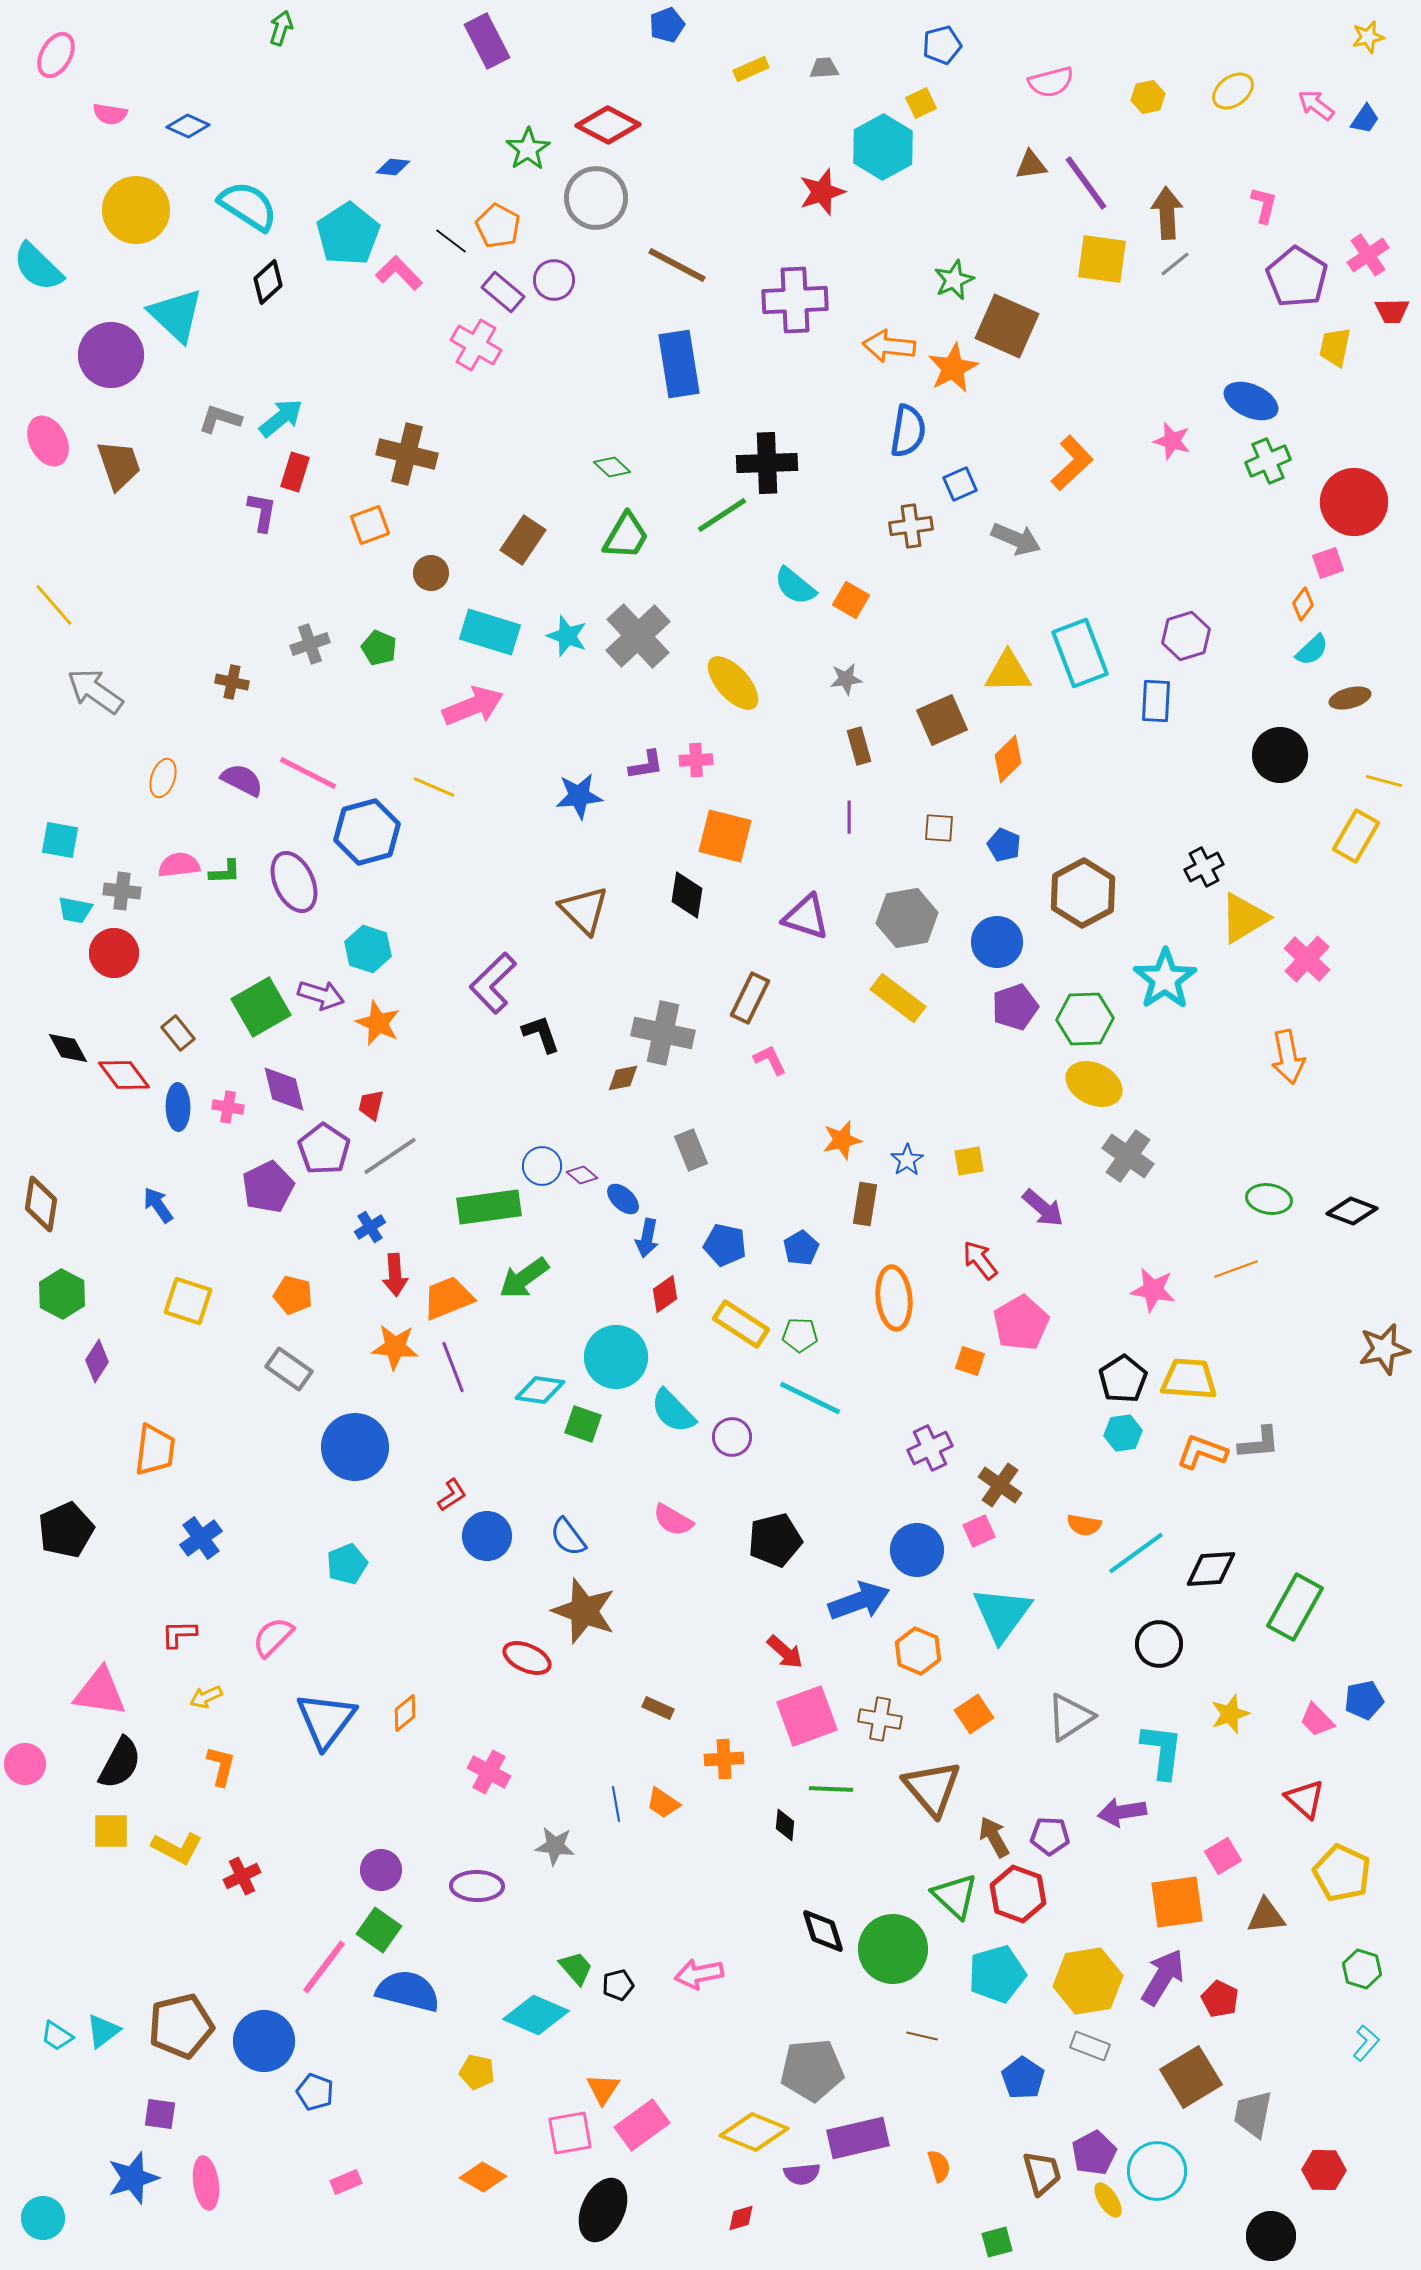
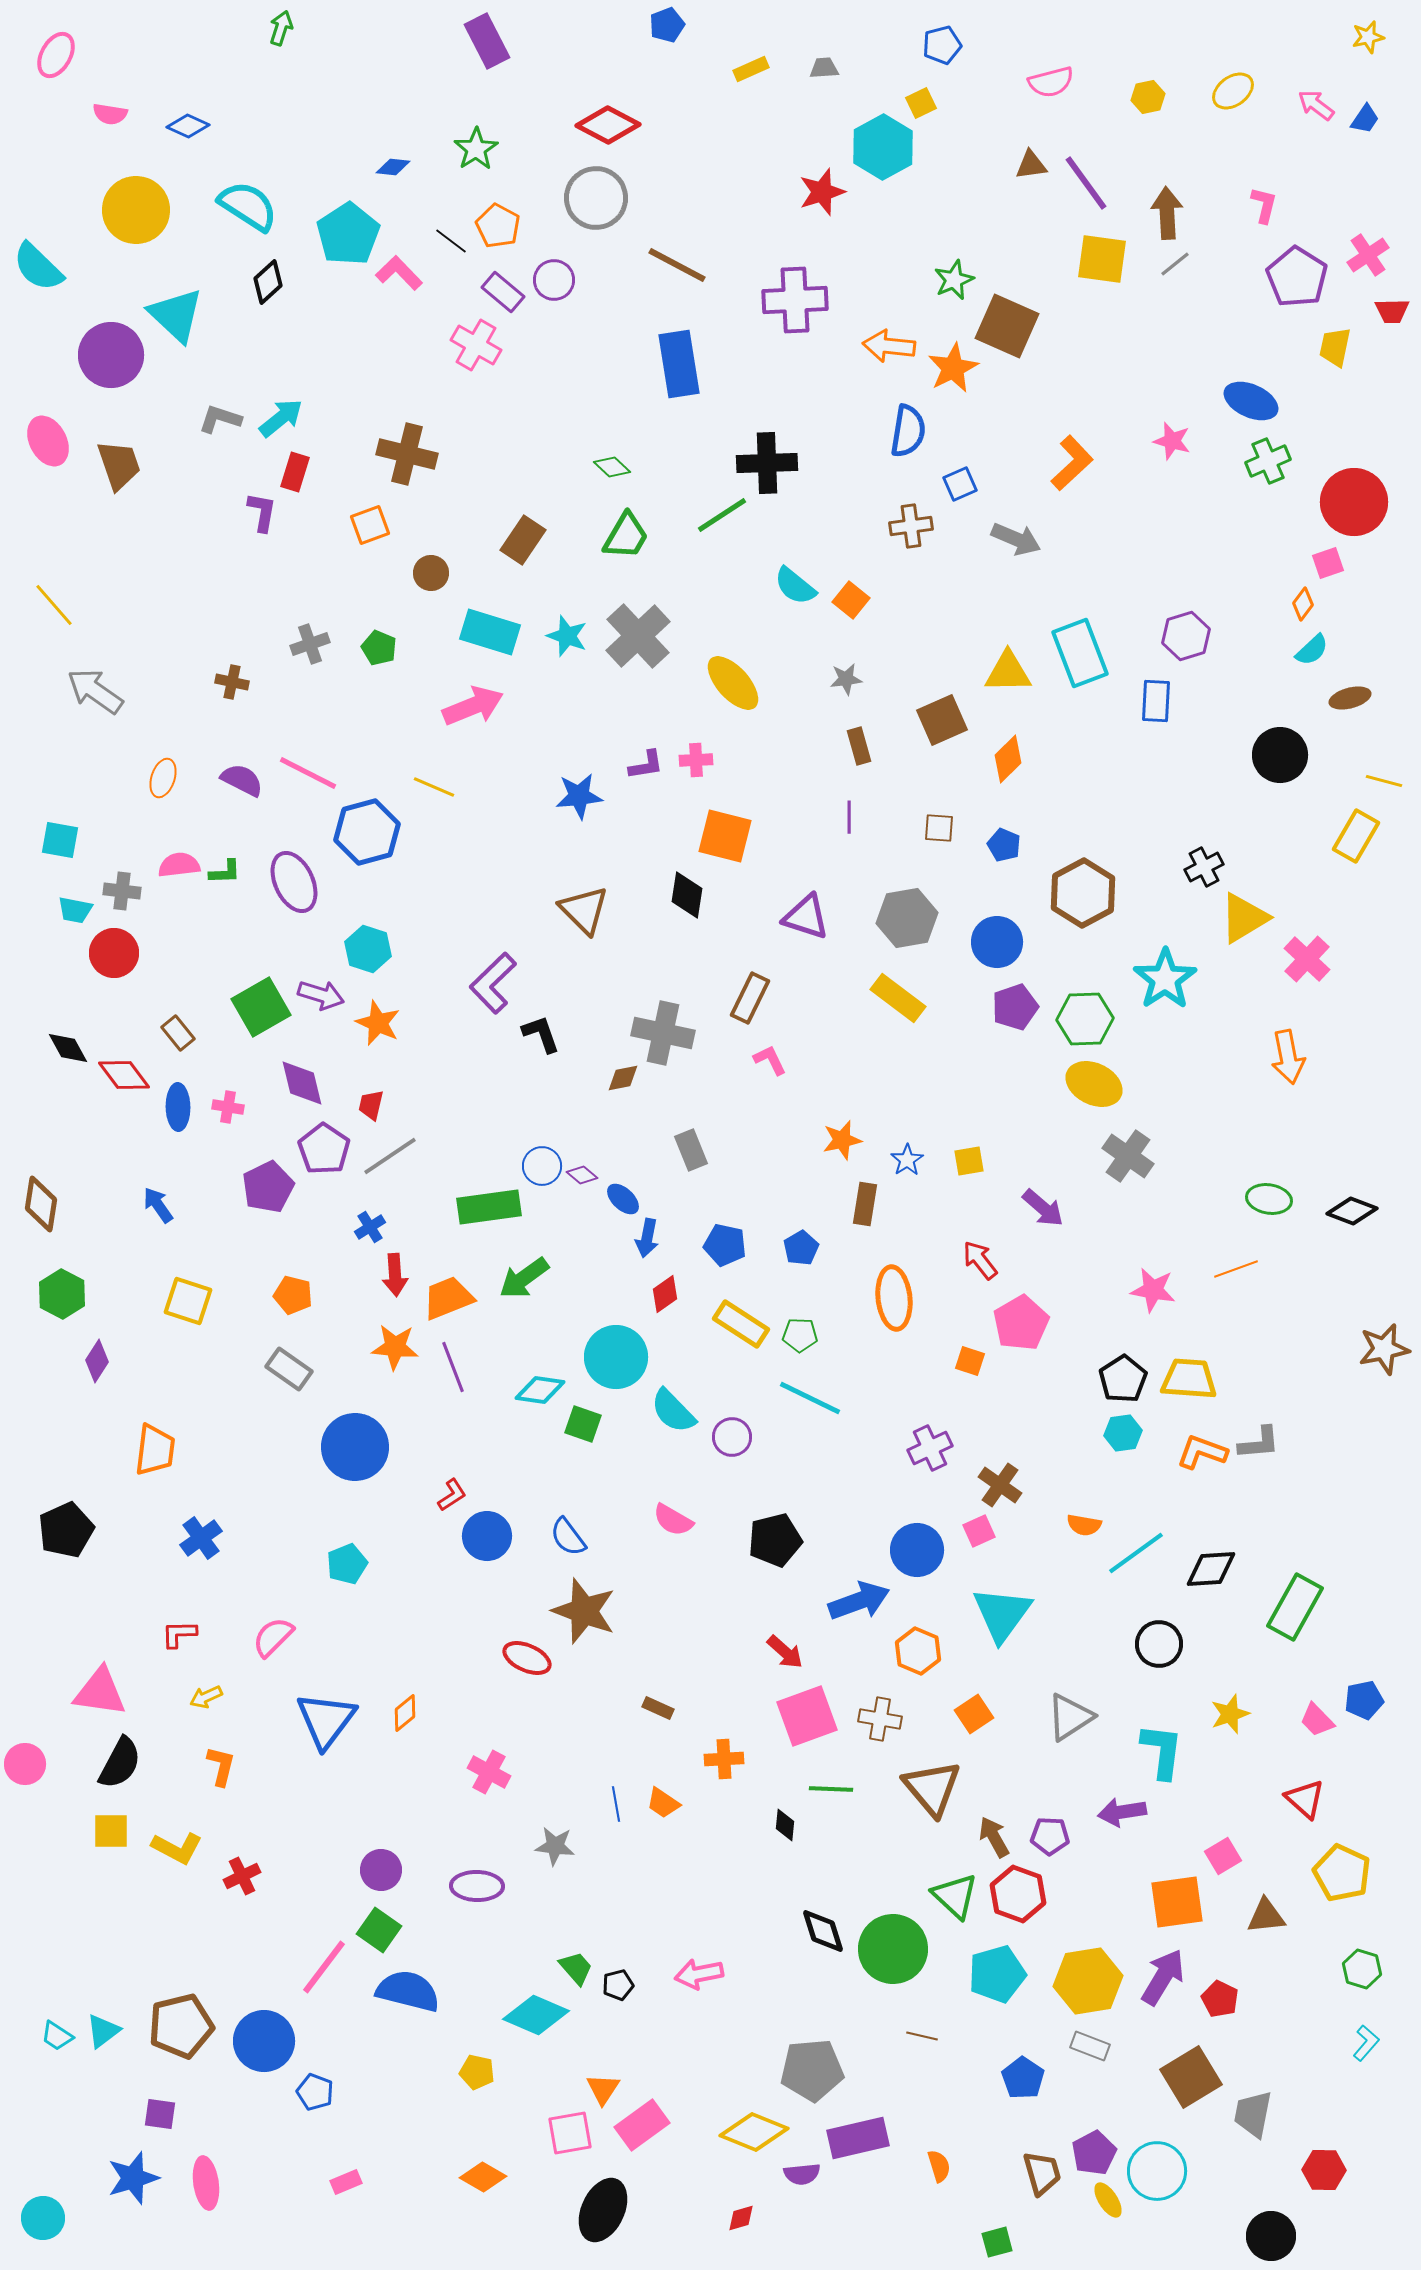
green star at (528, 149): moved 52 px left
orange square at (851, 600): rotated 9 degrees clockwise
purple diamond at (284, 1089): moved 18 px right, 6 px up
